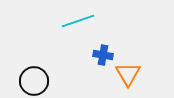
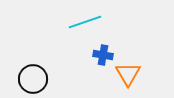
cyan line: moved 7 px right, 1 px down
black circle: moved 1 px left, 2 px up
